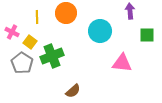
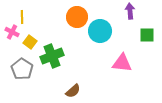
orange circle: moved 11 px right, 4 px down
yellow line: moved 15 px left
gray pentagon: moved 6 px down
